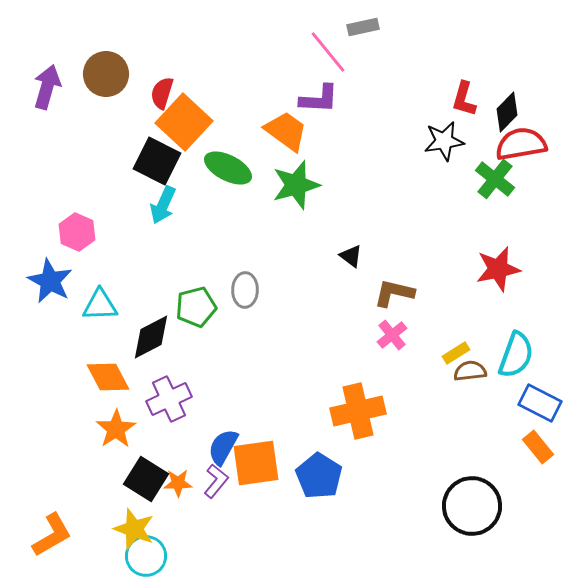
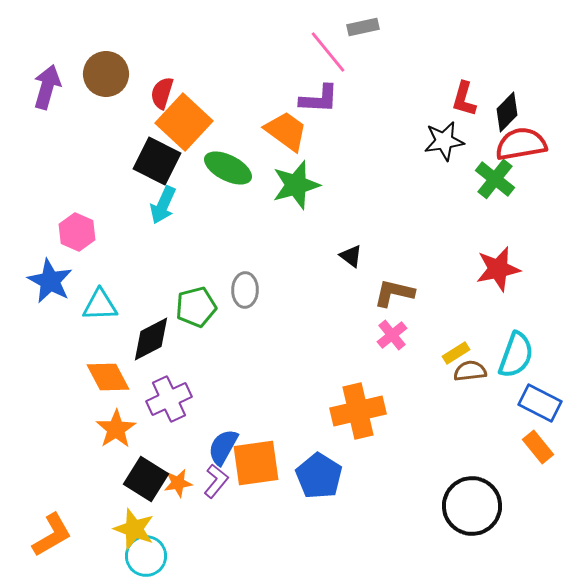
black diamond at (151, 337): moved 2 px down
orange star at (178, 483): rotated 8 degrees counterclockwise
